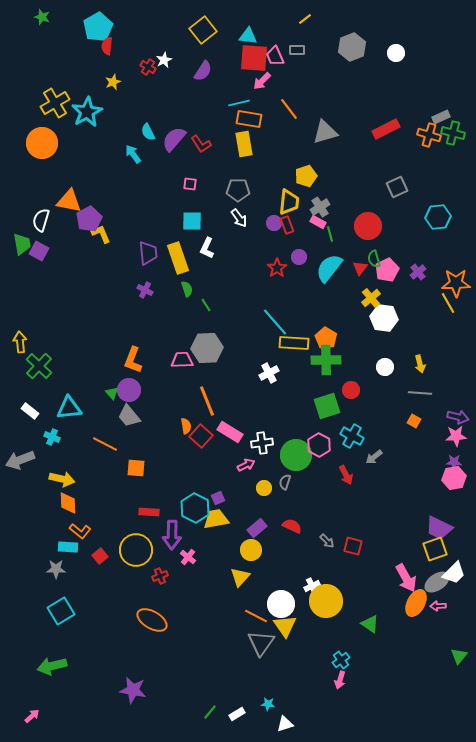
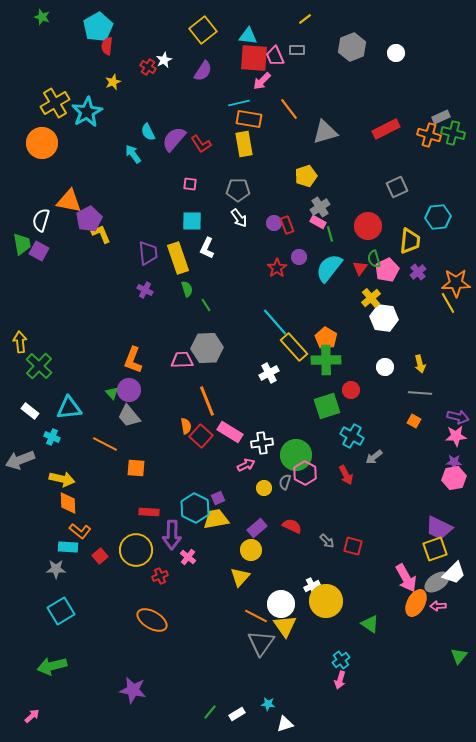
yellow trapezoid at (289, 202): moved 121 px right, 39 px down
yellow rectangle at (294, 343): moved 4 px down; rotated 44 degrees clockwise
pink hexagon at (319, 445): moved 14 px left, 28 px down
